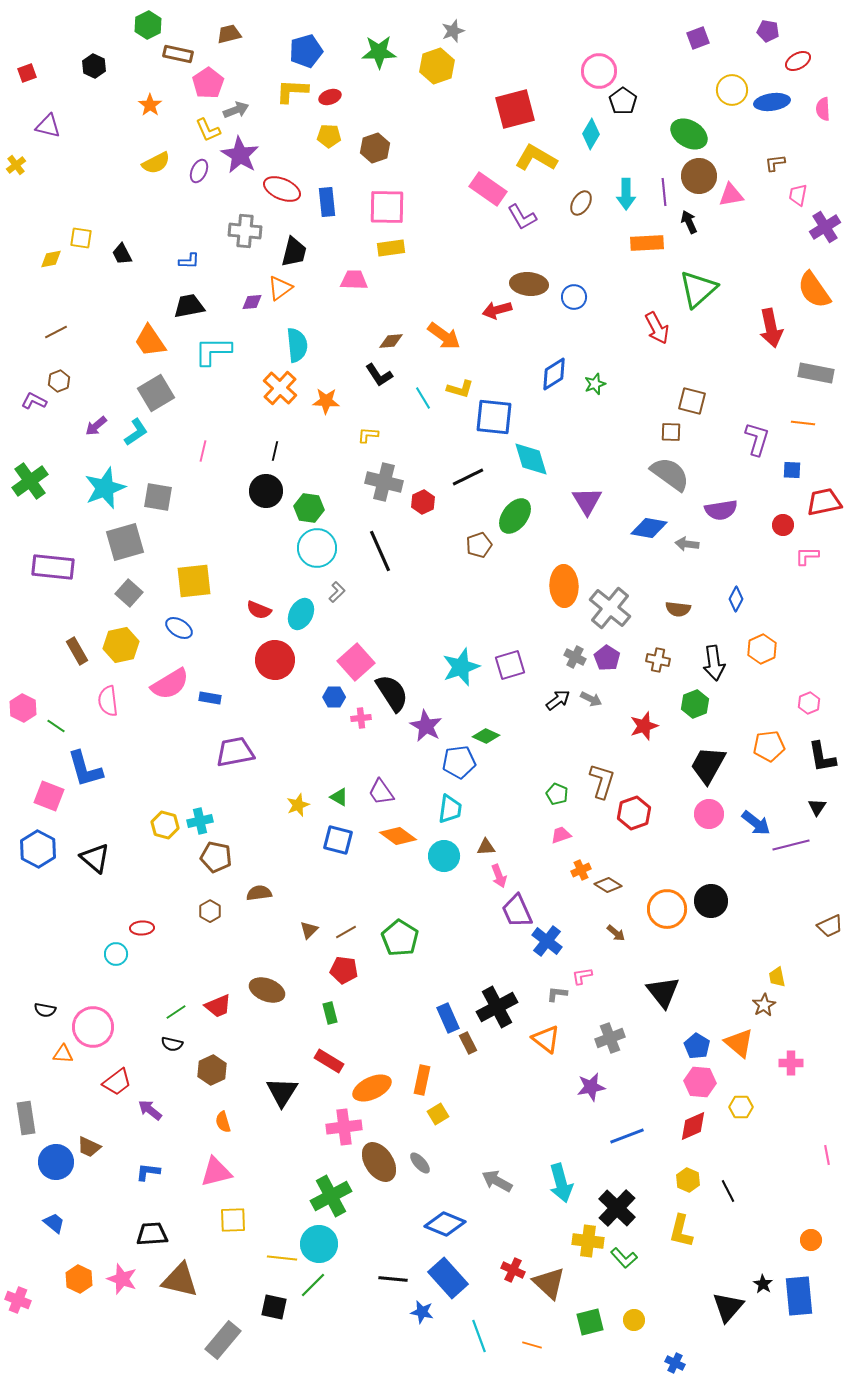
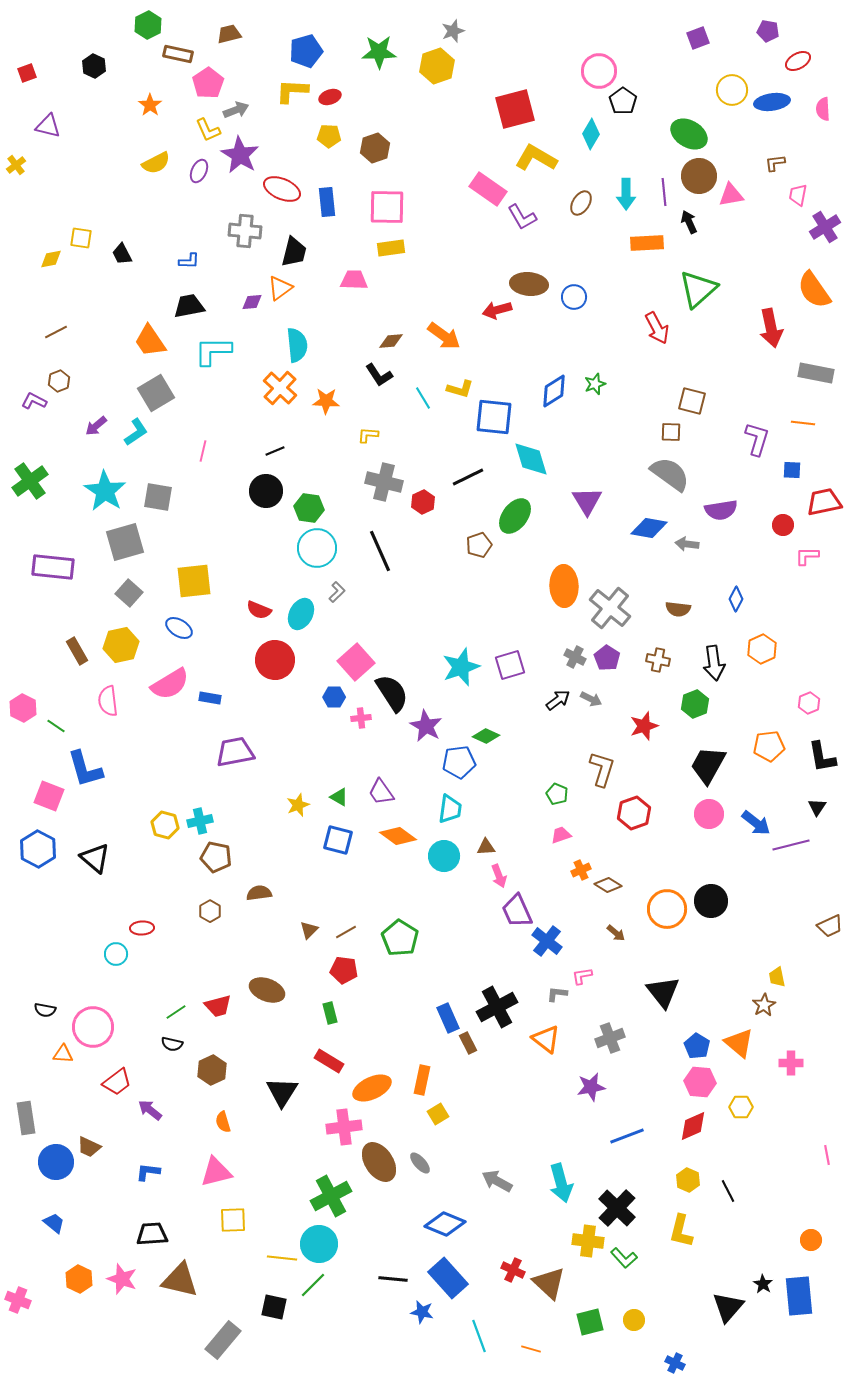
blue diamond at (554, 374): moved 17 px down
black line at (275, 451): rotated 54 degrees clockwise
cyan star at (105, 488): moved 3 px down; rotated 18 degrees counterclockwise
brown L-shape at (602, 781): moved 12 px up
red trapezoid at (218, 1006): rotated 8 degrees clockwise
orange line at (532, 1345): moved 1 px left, 4 px down
